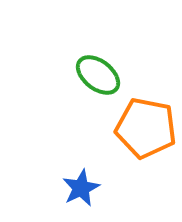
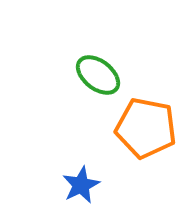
blue star: moved 3 px up
